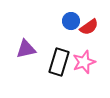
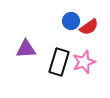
purple triangle: rotated 10 degrees clockwise
